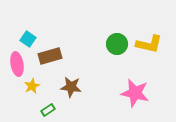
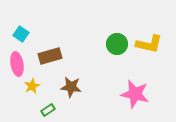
cyan square: moved 7 px left, 5 px up
pink star: moved 1 px down
